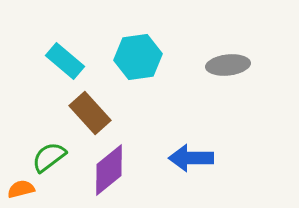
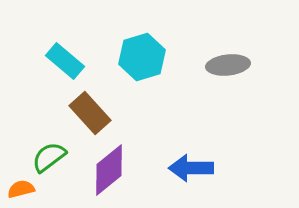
cyan hexagon: moved 4 px right; rotated 9 degrees counterclockwise
blue arrow: moved 10 px down
